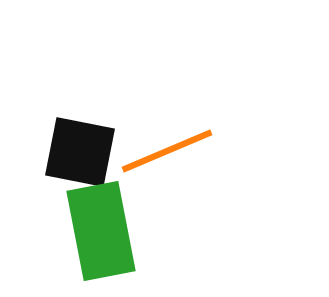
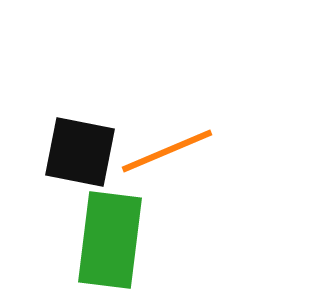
green rectangle: moved 9 px right, 9 px down; rotated 18 degrees clockwise
